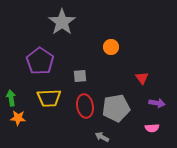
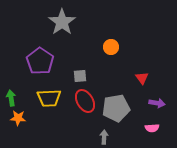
red ellipse: moved 5 px up; rotated 20 degrees counterclockwise
gray arrow: moved 2 px right; rotated 64 degrees clockwise
